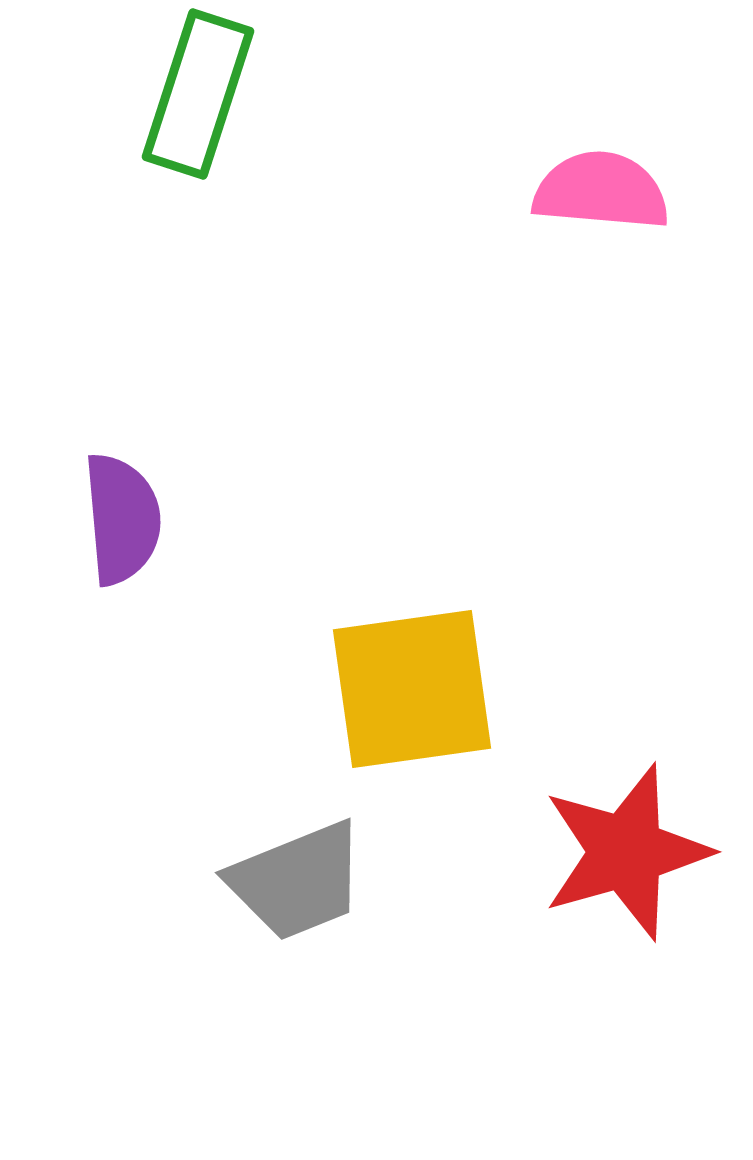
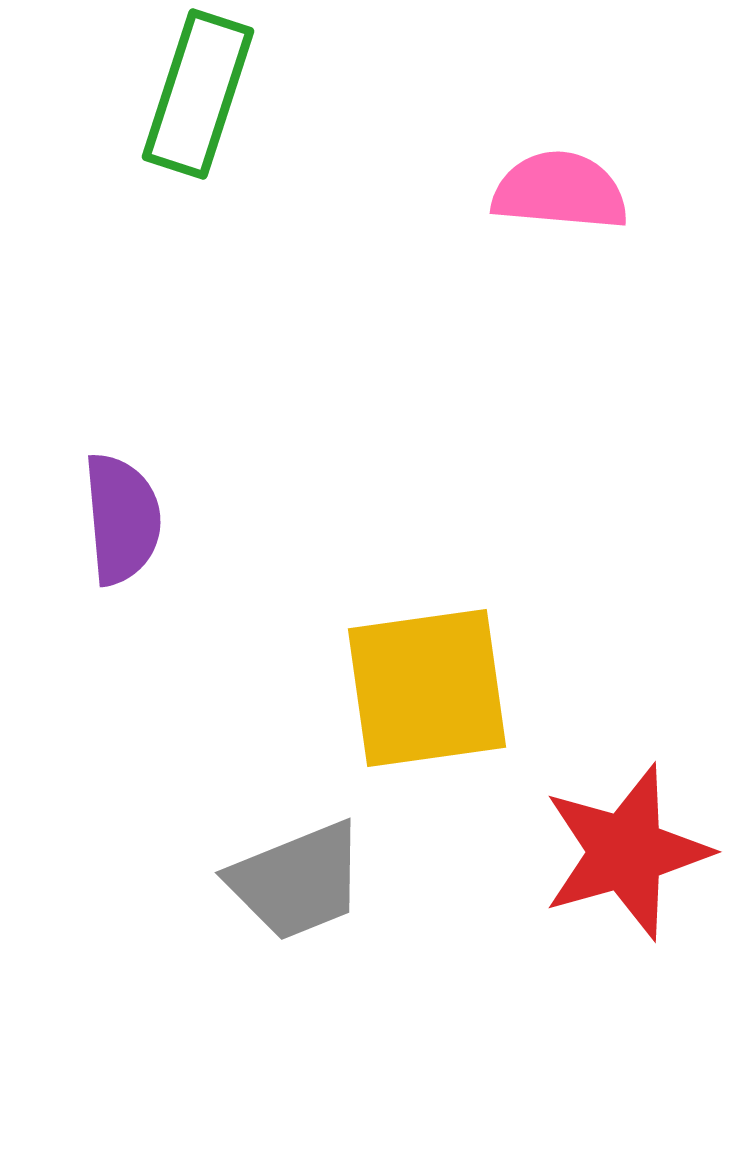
pink semicircle: moved 41 px left
yellow square: moved 15 px right, 1 px up
